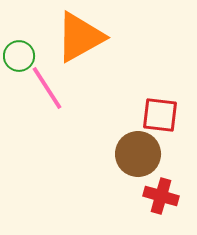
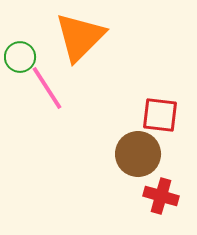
orange triangle: rotated 16 degrees counterclockwise
green circle: moved 1 px right, 1 px down
